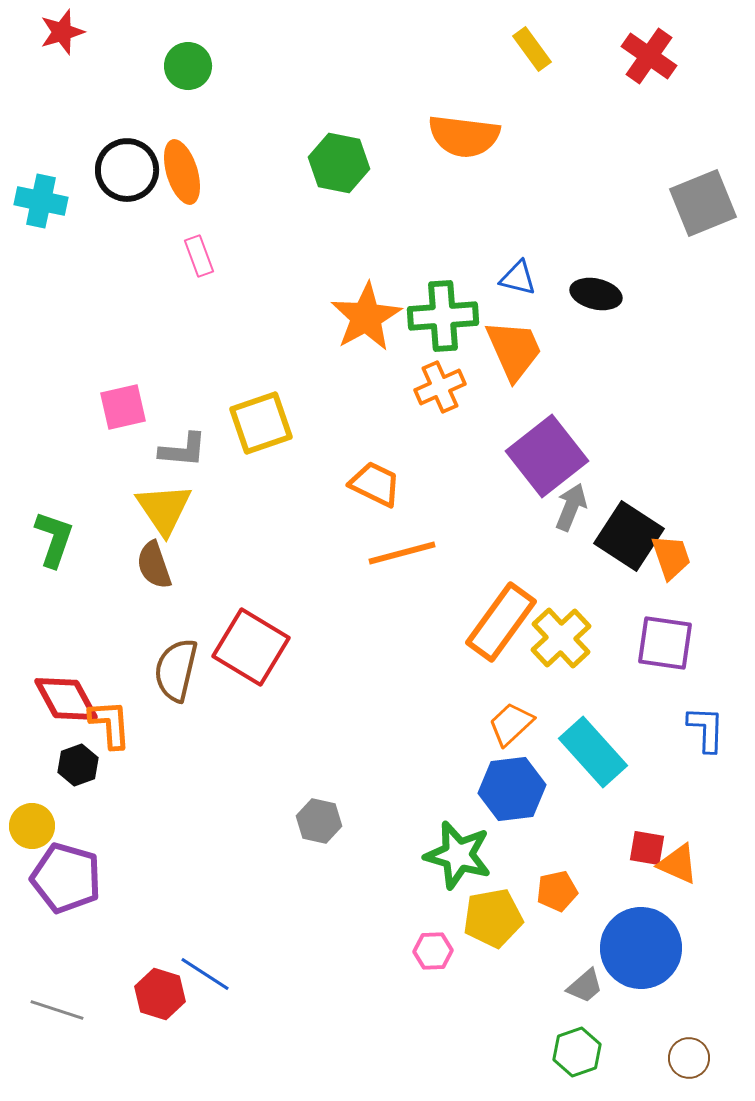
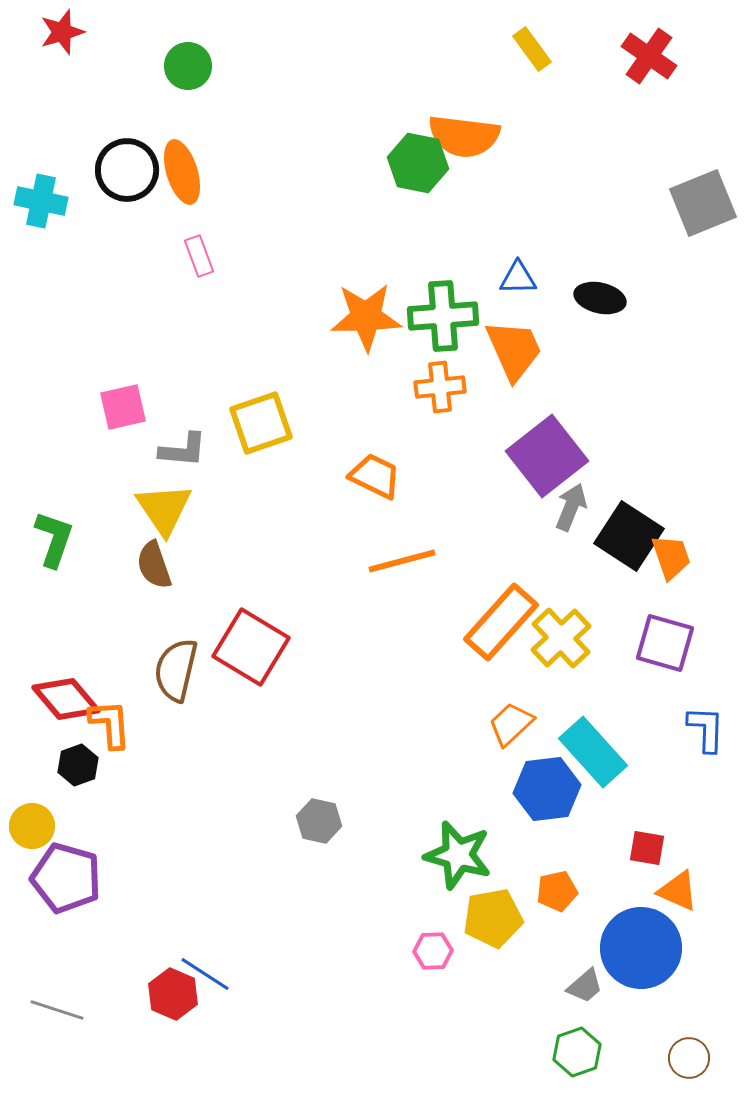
green hexagon at (339, 163): moved 79 px right
blue triangle at (518, 278): rotated 15 degrees counterclockwise
black ellipse at (596, 294): moved 4 px right, 4 px down
orange star at (366, 317): rotated 28 degrees clockwise
orange cross at (440, 387): rotated 18 degrees clockwise
orange trapezoid at (375, 484): moved 8 px up
orange line at (402, 553): moved 8 px down
orange rectangle at (501, 622): rotated 6 degrees clockwise
purple square at (665, 643): rotated 8 degrees clockwise
red diamond at (66, 699): rotated 12 degrees counterclockwise
blue hexagon at (512, 789): moved 35 px right
orange triangle at (678, 864): moved 27 px down
red hexagon at (160, 994): moved 13 px right; rotated 6 degrees clockwise
